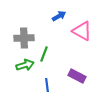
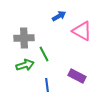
green line: rotated 49 degrees counterclockwise
